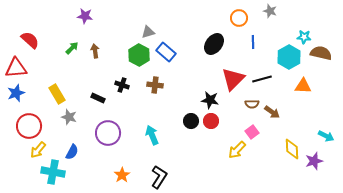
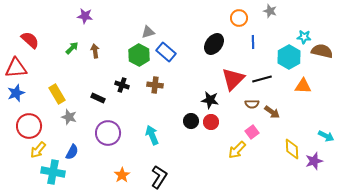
brown semicircle at (321, 53): moved 1 px right, 2 px up
red circle at (211, 121): moved 1 px down
